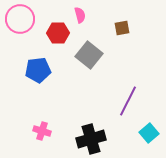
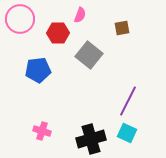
pink semicircle: rotated 35 degrees clockwise
cyan square: moved 22 px left; rotated 24 degrees counterclockwise
